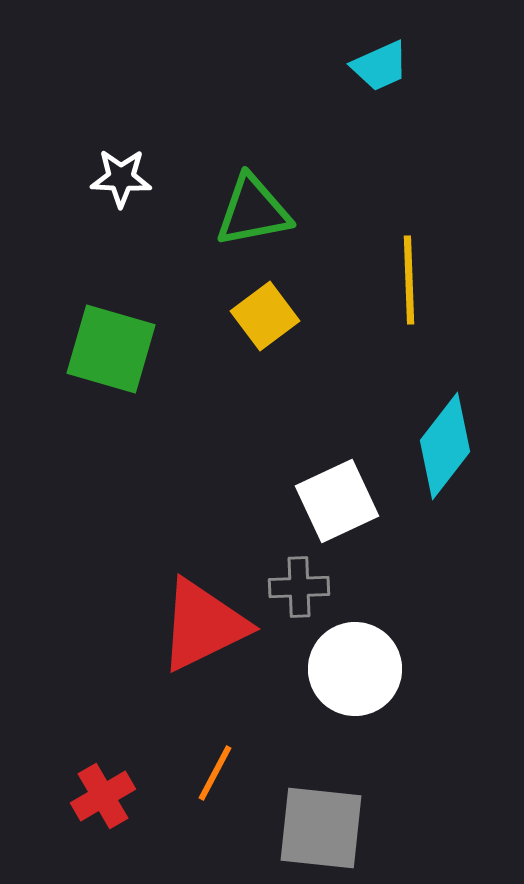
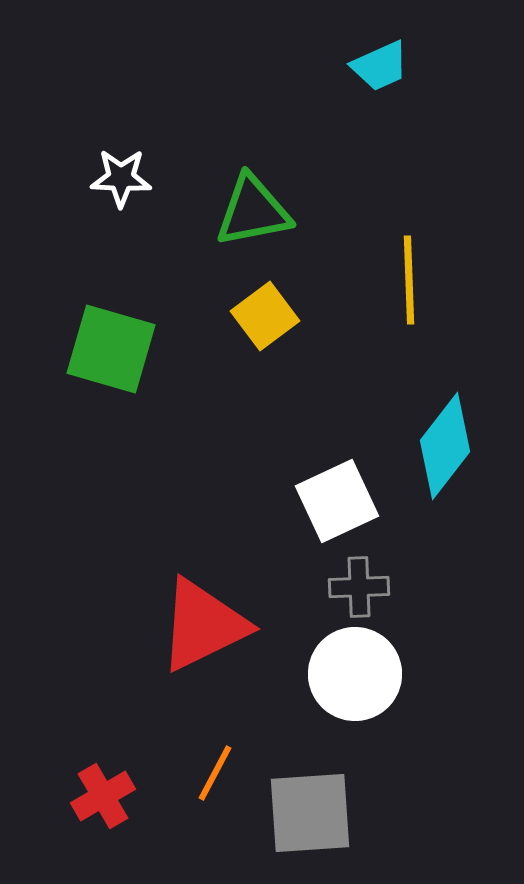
gray cross: moved 60 px right
white circle: moved 5 px down
gray square: moved 11 px left, 15 px up; rotated 10 degrees counterclockwise
